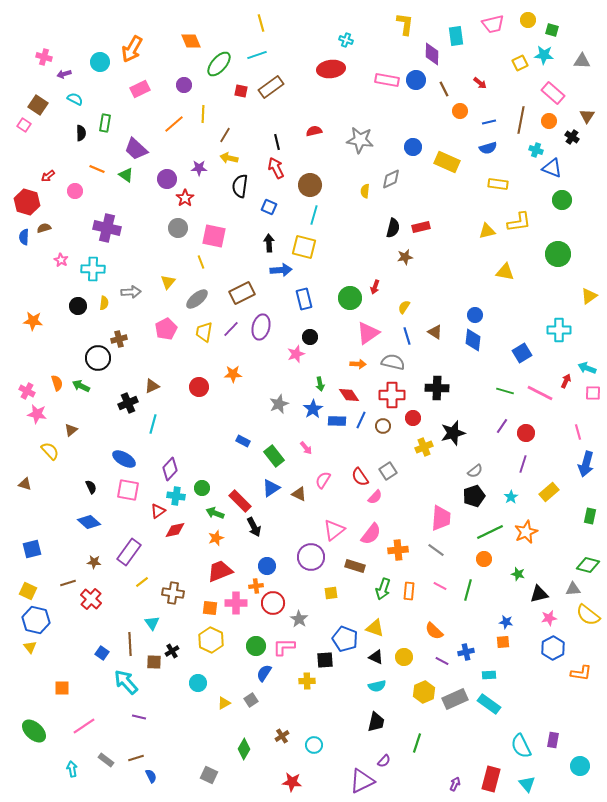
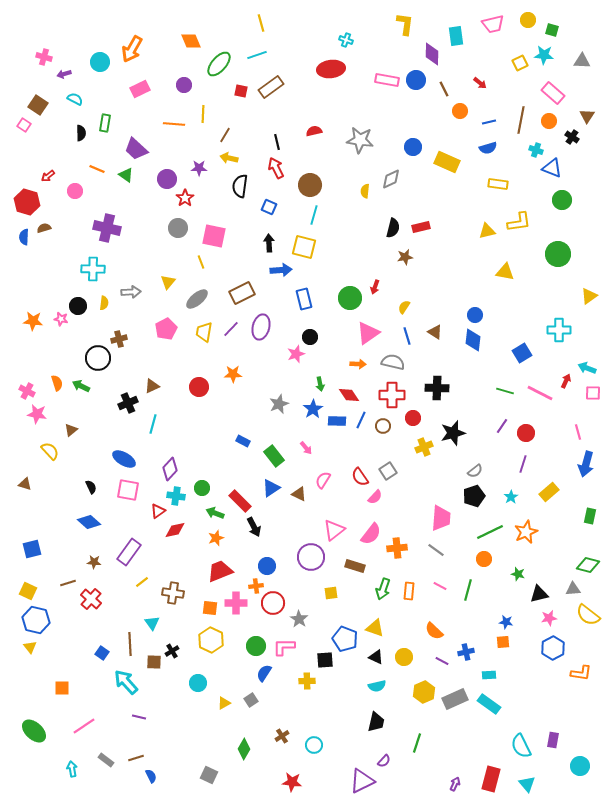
orange line at (174, 124): rotated 45 degrees clockwise
pink star at (61, 260): moved 59 px down; rotated 16 degrees counterclockwise
orange cross at (398, 550): moved 1 px left, 2 px up
